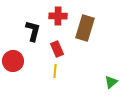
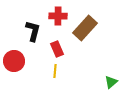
brown rectangle: rotated 25 degrees clockwise
red circle: moved 1 px right
